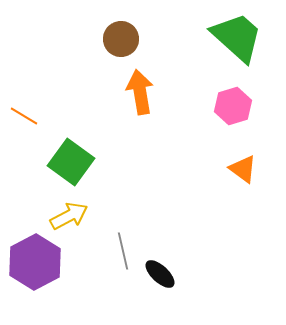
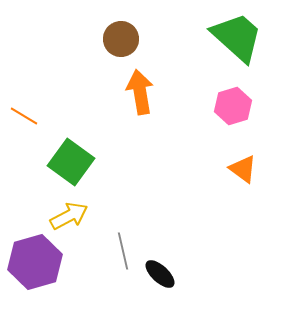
purple hexagon: rotated 12 degrees clockwise
